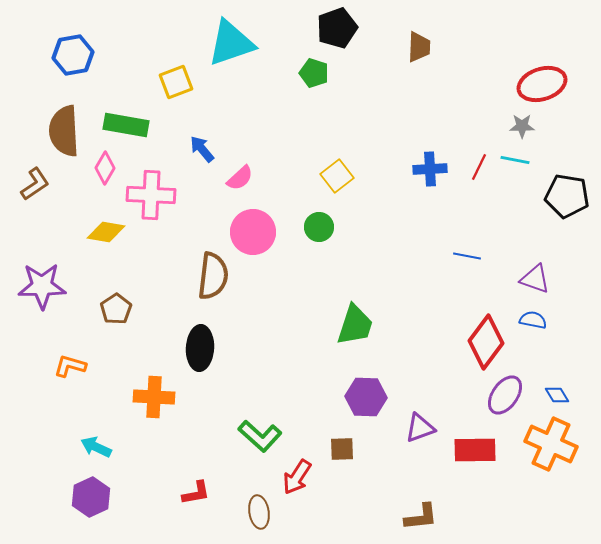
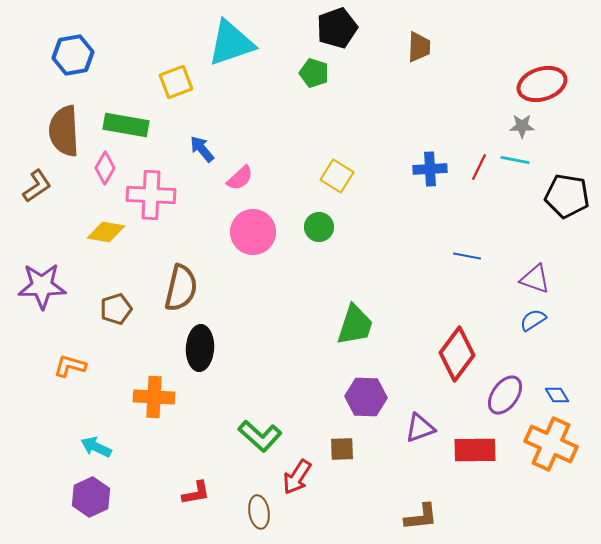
yellow square at (337, 176): rotated 20 degrees counterclockwise
brown L-shape at (35, 184): moved 2 px right, 2 px down
brown semicircle at (213, 276): moved 32 px left, 12 px down; rotated 6 degrees clockwise
brown pentagon at (116, 309): rotated 16 degrees clockwise
blue semicircle at (533, 320): rotated 44 degrees counterclockwise
red diamond at (486, 342): moved 29 px left, 12 px down
